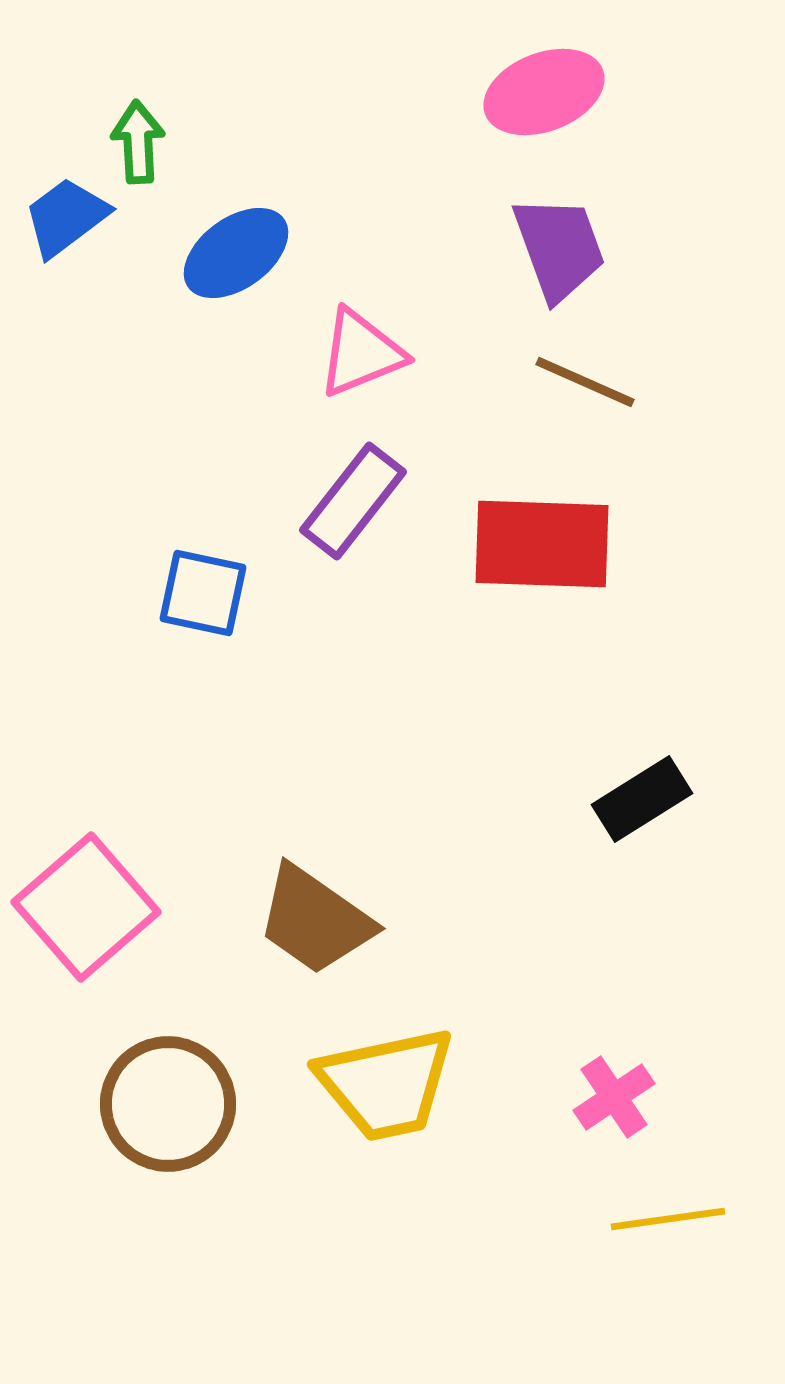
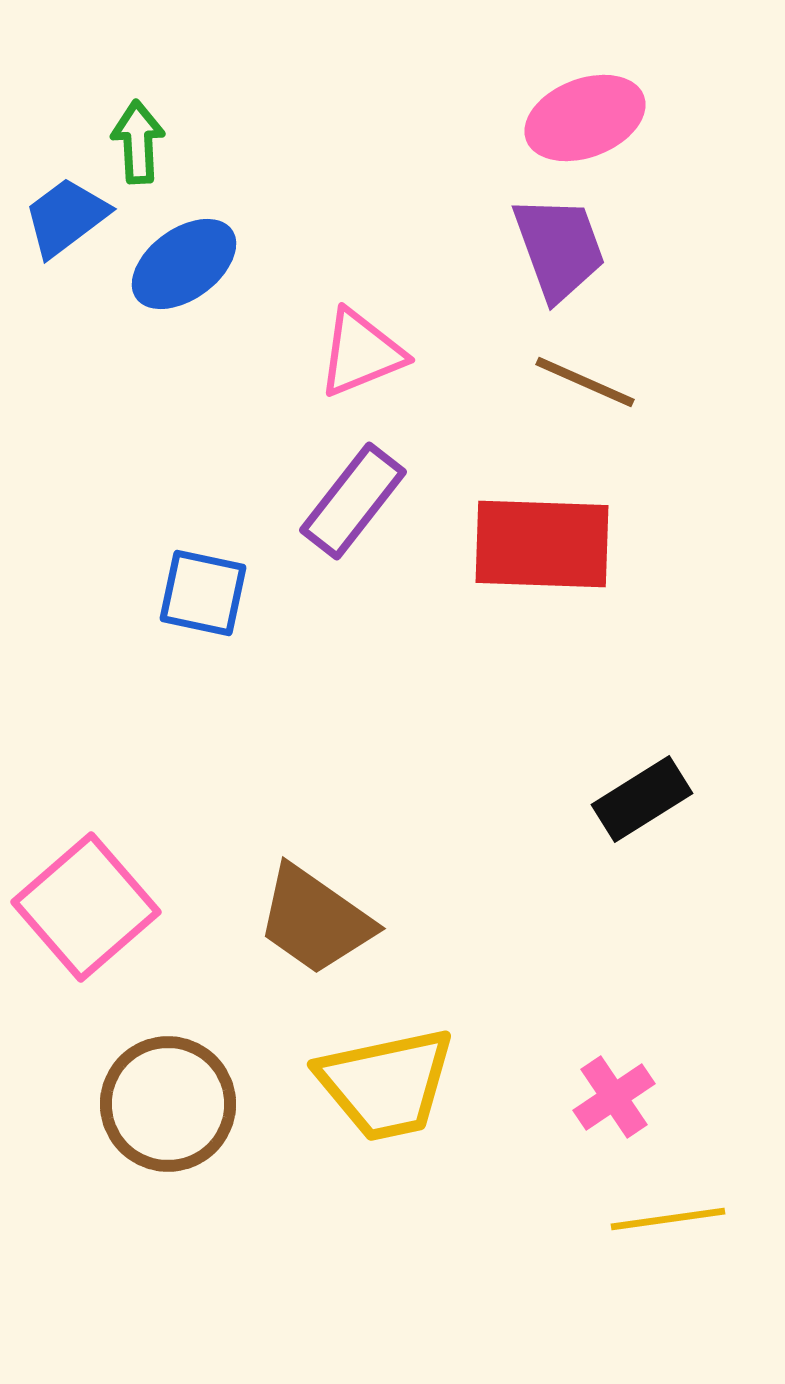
pink ellipse: moved 41 px right, 26 px down
blue ellipse: moved 52 px left, 11 px down
